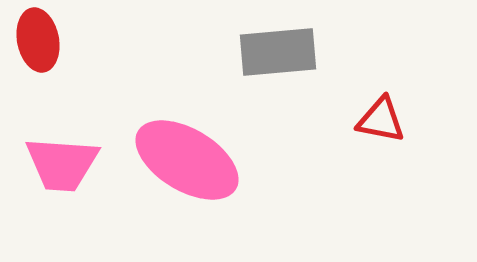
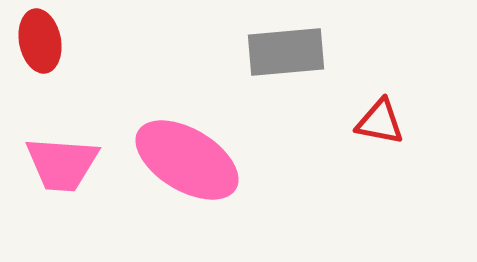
red ellipse: moved 2 px right, 1 px down
gray rectangle: moved 8 px right
red triangle: moved 1 px left, 2 px down
